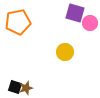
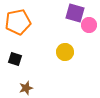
pink circle: moved 1 px left, 2 px down
black square: moved 28 px up
